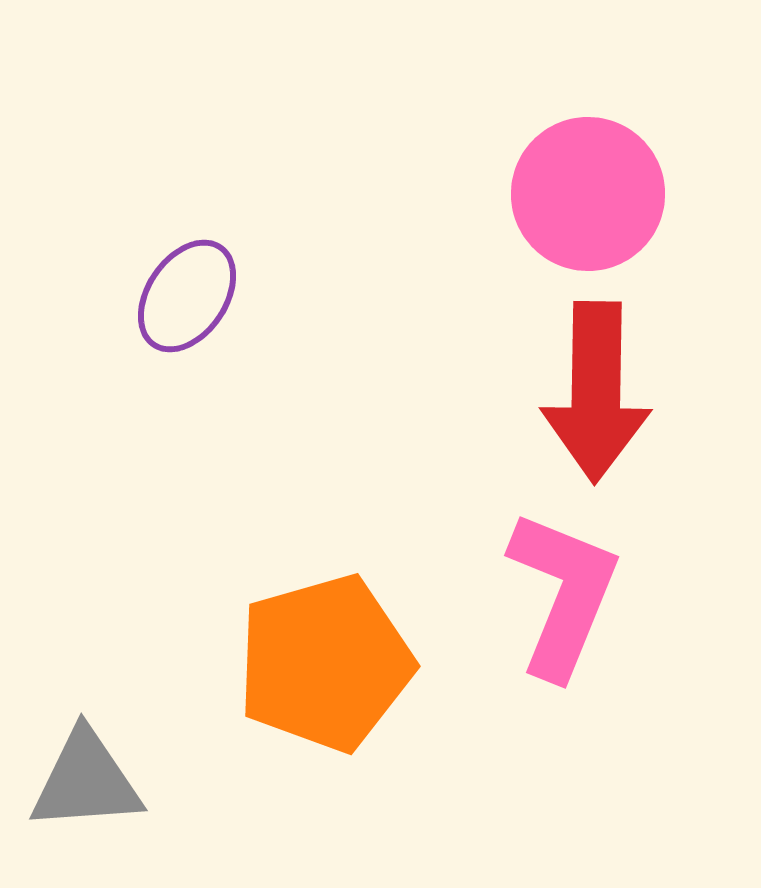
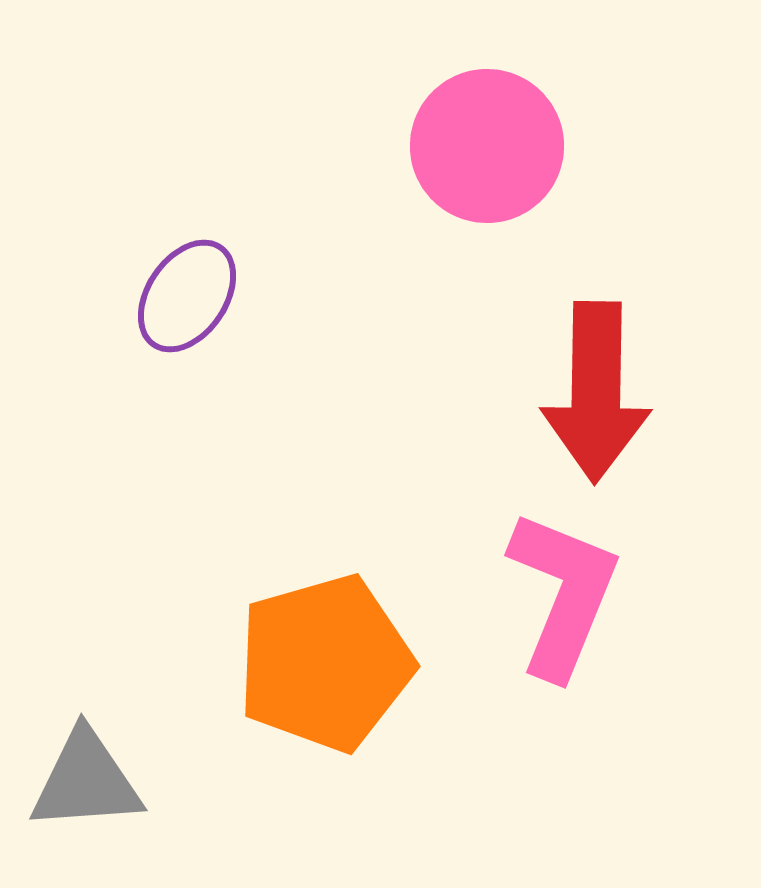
pink circle: moved 101 px left, 48 px up
